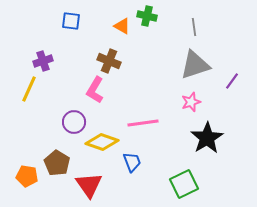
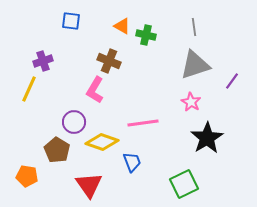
green cross: moved 1 px left, 19 px down
pink star: rotated 24 degrees counterclockwise
brown pentagon: moved 13 px up
